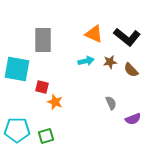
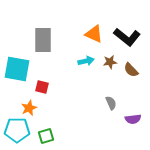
orange star: moved 26 px left, 6 px down; rotated 28 degrees clockwise
purple semicircle: rotated 14 degrees clockwise
